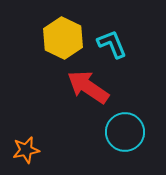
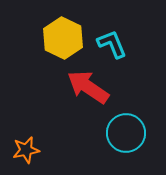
cyan circle: moved 1 px right, 1 px down
